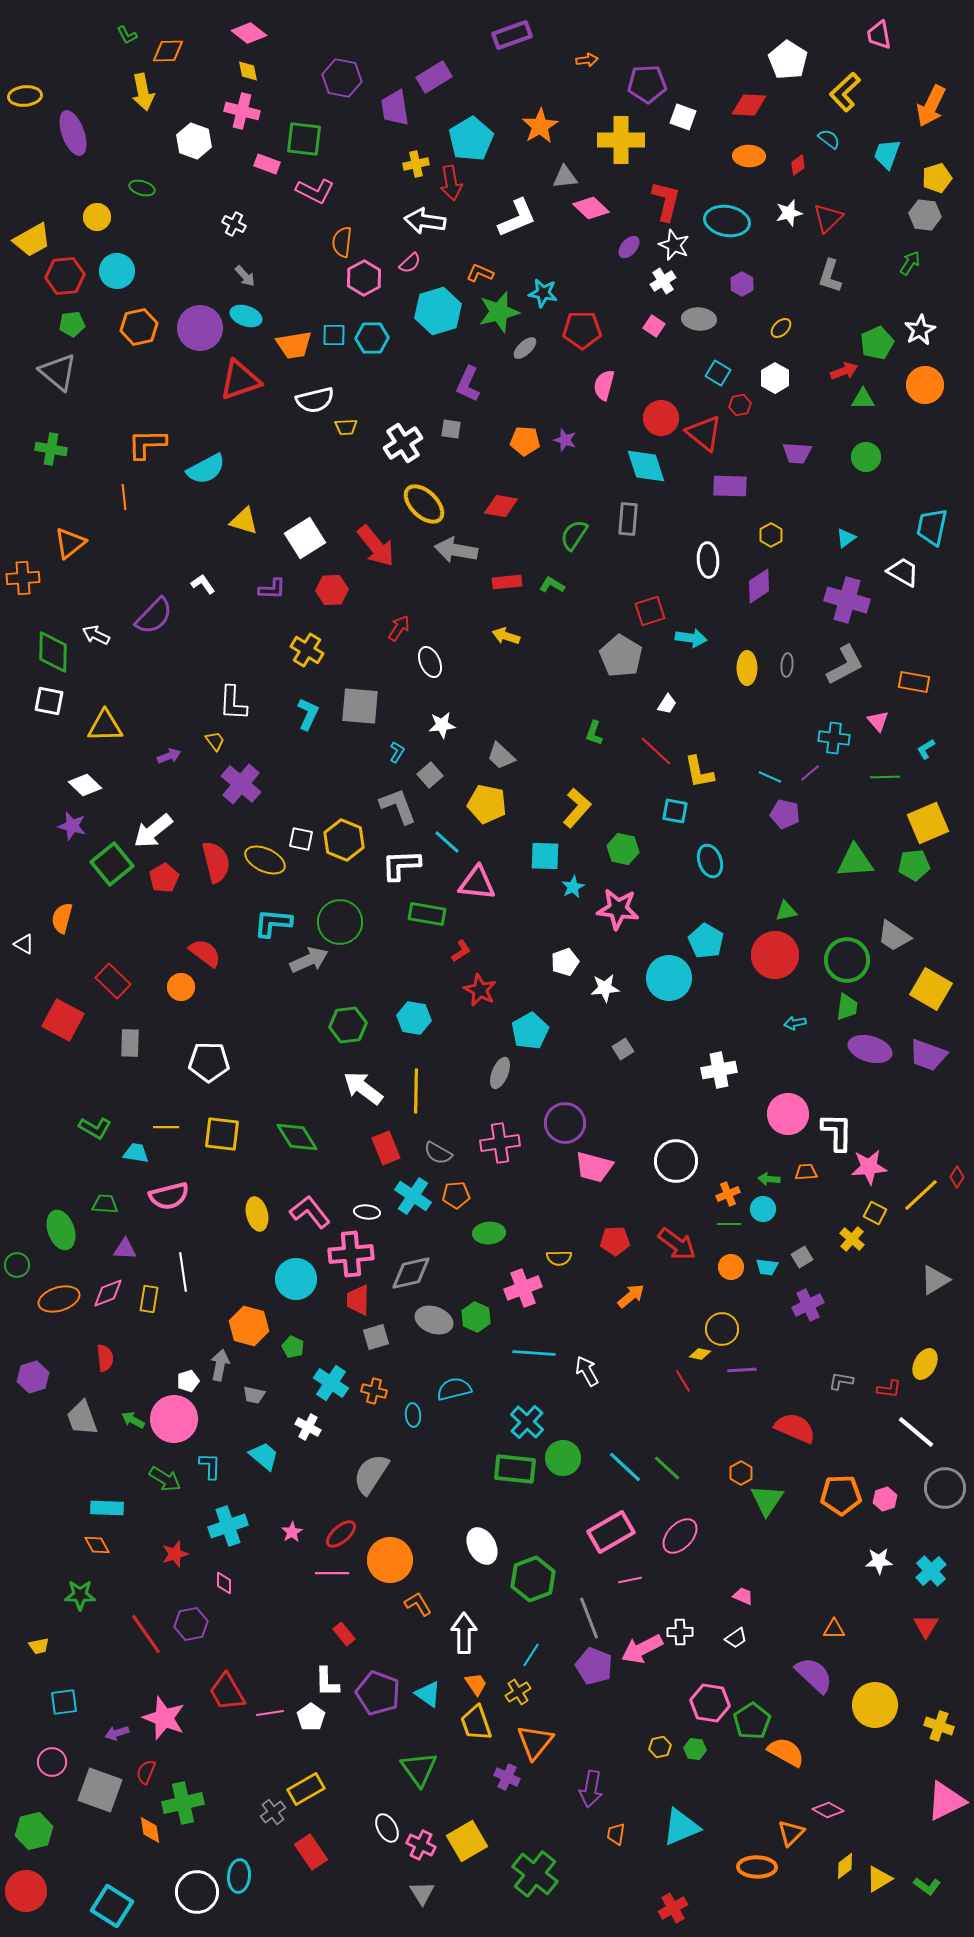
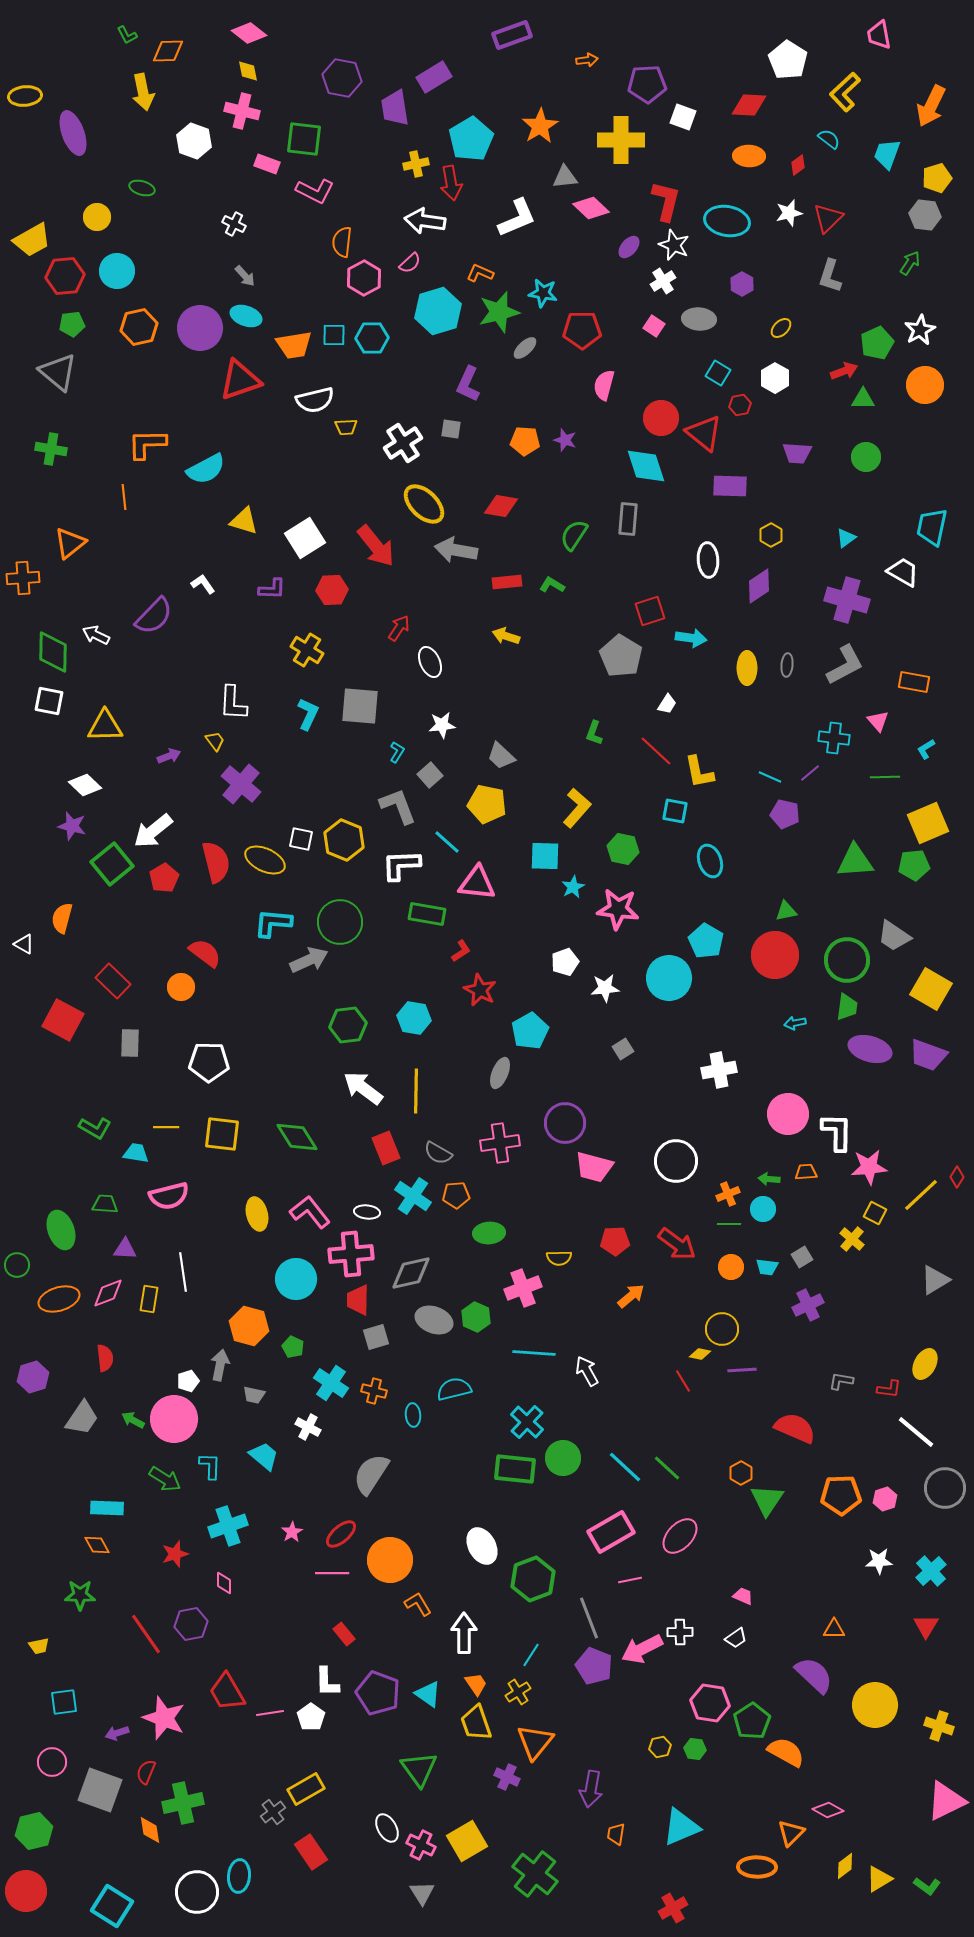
gray trapezoid at (82, 1418): rotated 126 degrees counterclockwise
